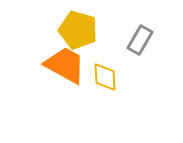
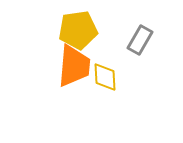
yellow pentagon: rotated 24 degrees counterclockwise
orange trapezoid: moved 9 px right, 1 px down; rotated 66 degrees clockwise
